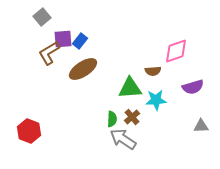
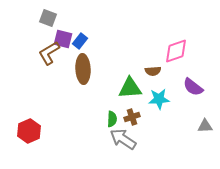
gray square: moved 6 px right, 1 px down; rotated 30 degrees counterclockwise
purple square: rotated 18 degrees clockwise
brown ellipse: rotated 60 degrees counterclockwise
purple semicircle: rotated 55 degrees clockwise
cyan star: moved 3 px right, 1 px up
brown cross: rotated 21 degrees clockwise
gray triangle: moved 4 px right
red hexagon: rotated 15 degrees clockwise
